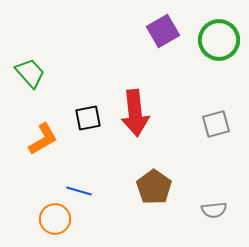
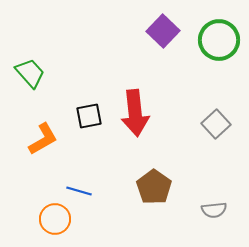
purple square: rotated 16 degrees counterclockwise
black square: moved 1 px right, 2 px up
gray square: rotated 28 degrees counterclockwise
